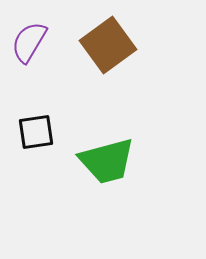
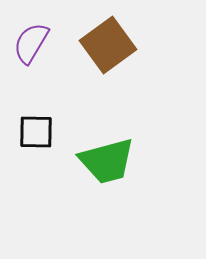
purple semicircle: moved 2 px right, 1 px down
black square: rotated 9 degrees clockwise
